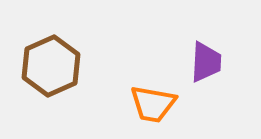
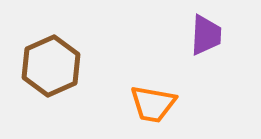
purple trapezoid: moved 27 px up
